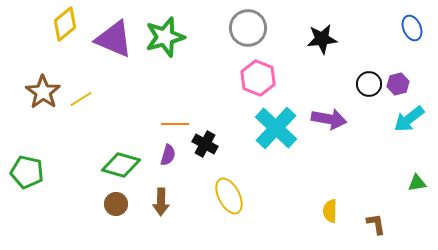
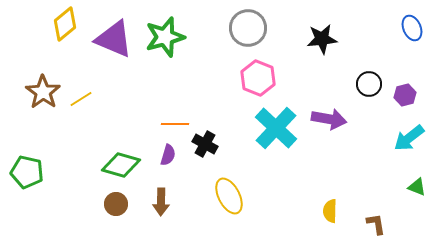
purple hexagon: moved 7 px right, 11 px down
cyan arrow: moved 19 px down
green triangle: moved 4 px down; rotated 30 degrees clockwise
